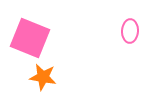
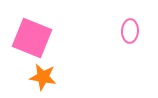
pink square: moved 2 px right
